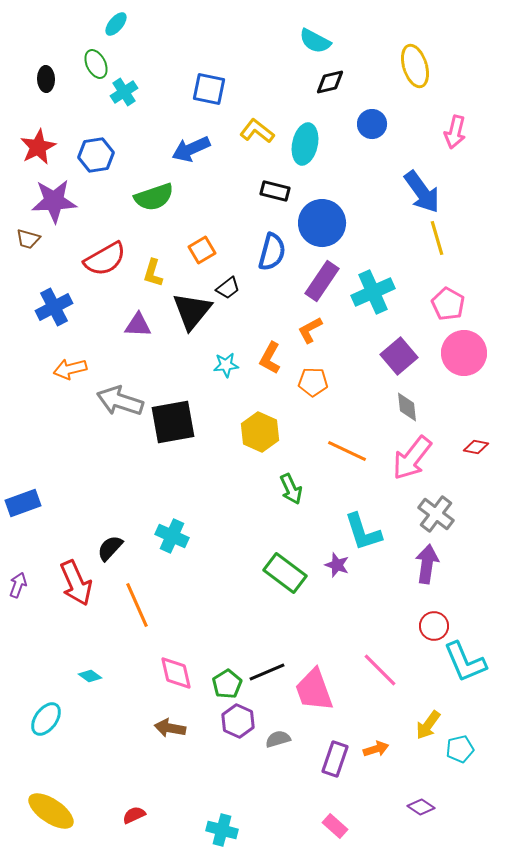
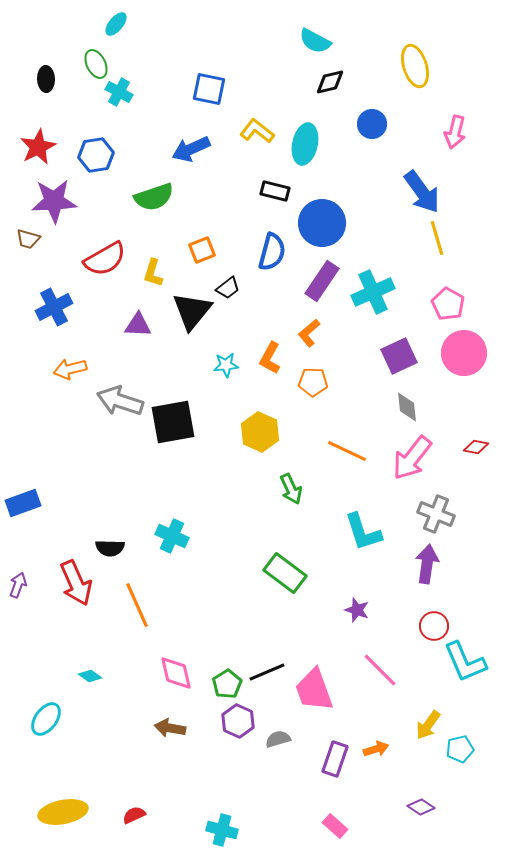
cyan cross at (124, 92): moved 5 px left; rotated 28 degrees counterclockwise
orange square at (202, 250): rotated 8 degrees clockwise
orange L-shape at (310, 330): moved 1 px left, 3 px down; rotated 12 degrees counterclockwise
purple square at (399, 356): rotated 15 degrees clockwise
gray cross at (436, 514): rotated 15 degrees counterclockwise
black semicircle at (110, 548): rotated 132 degrees counterclockwise
purple star at (337, 565): moved 20 px right, 45 px down
yellow ellipse at (51, 811): moved 12 px right, 1 px down; rotated 45 degrees counterclockwise
